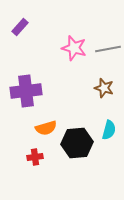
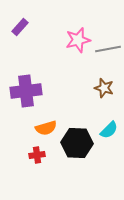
pink star: moved 4 px right, 8 px up; rotated 30 degrees counterclockwise
cyan semicircle: rotated 30 degrees clockwise
black hexagon: rotated 8 degrees clockwise
red cross: moved 2 px right, 2 px up
